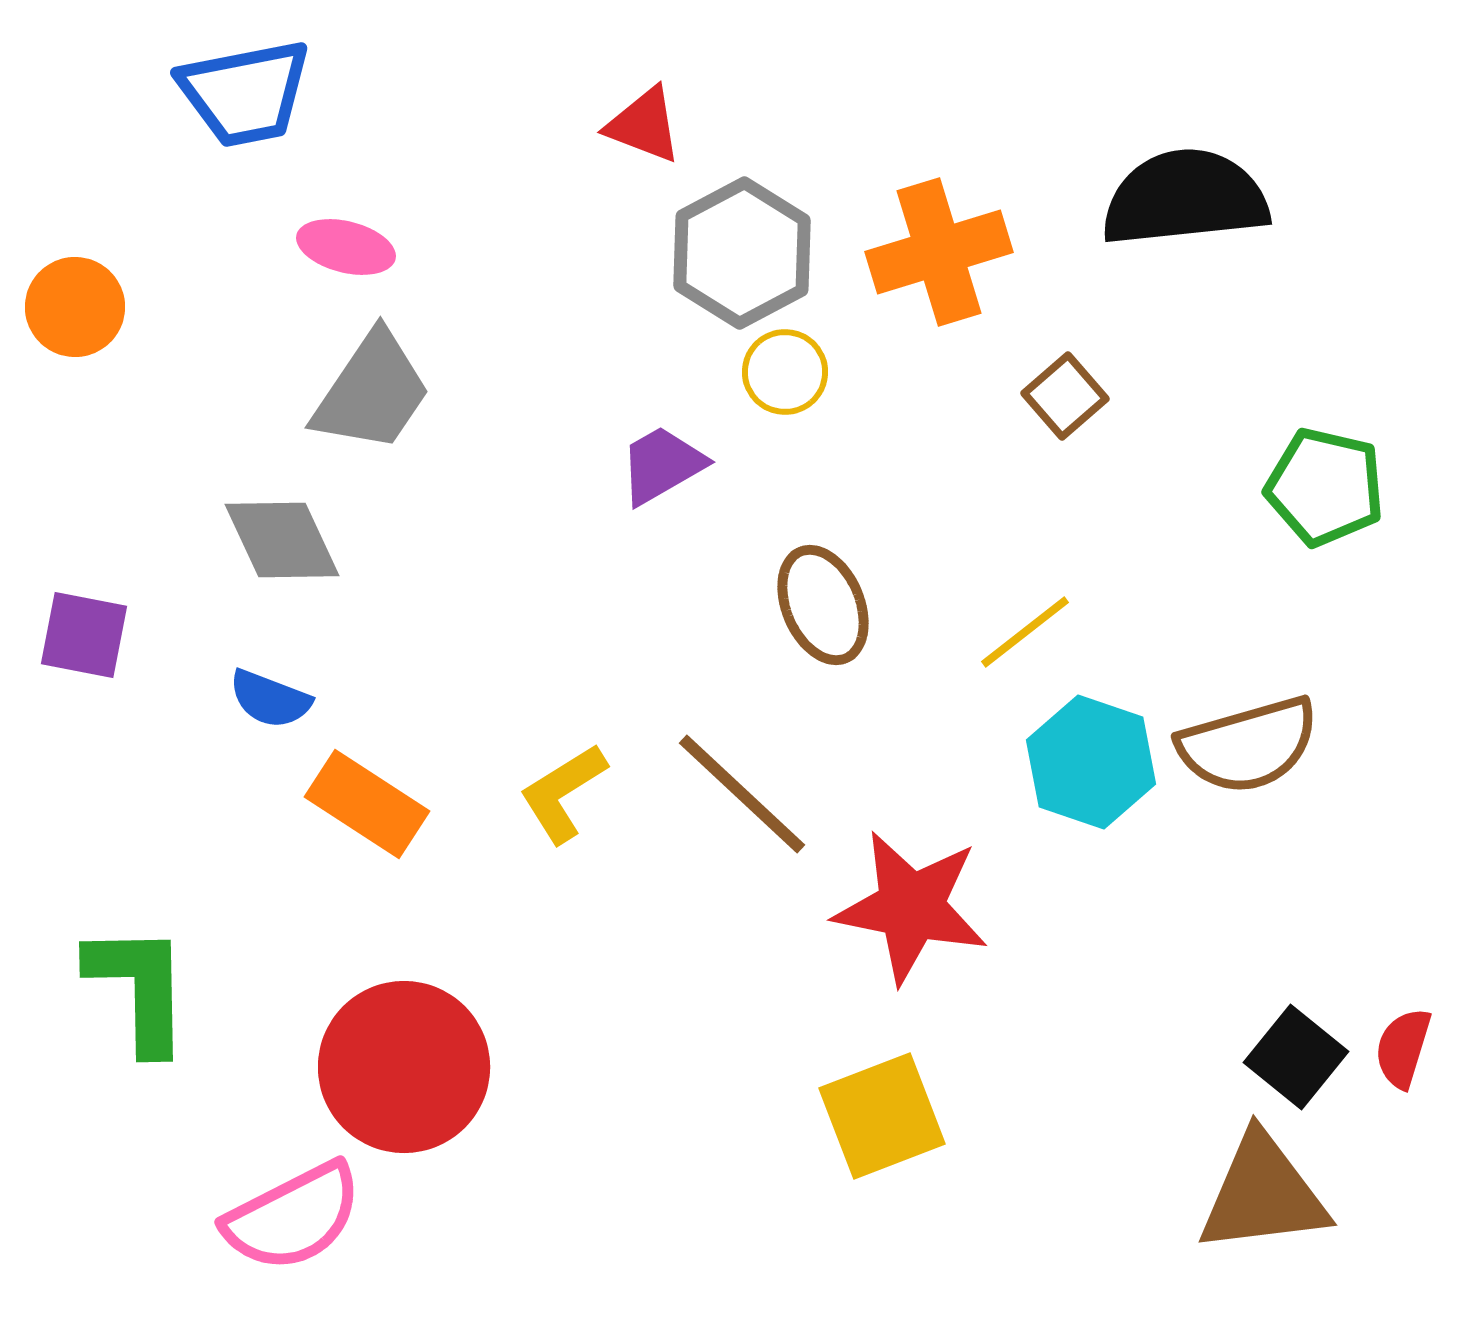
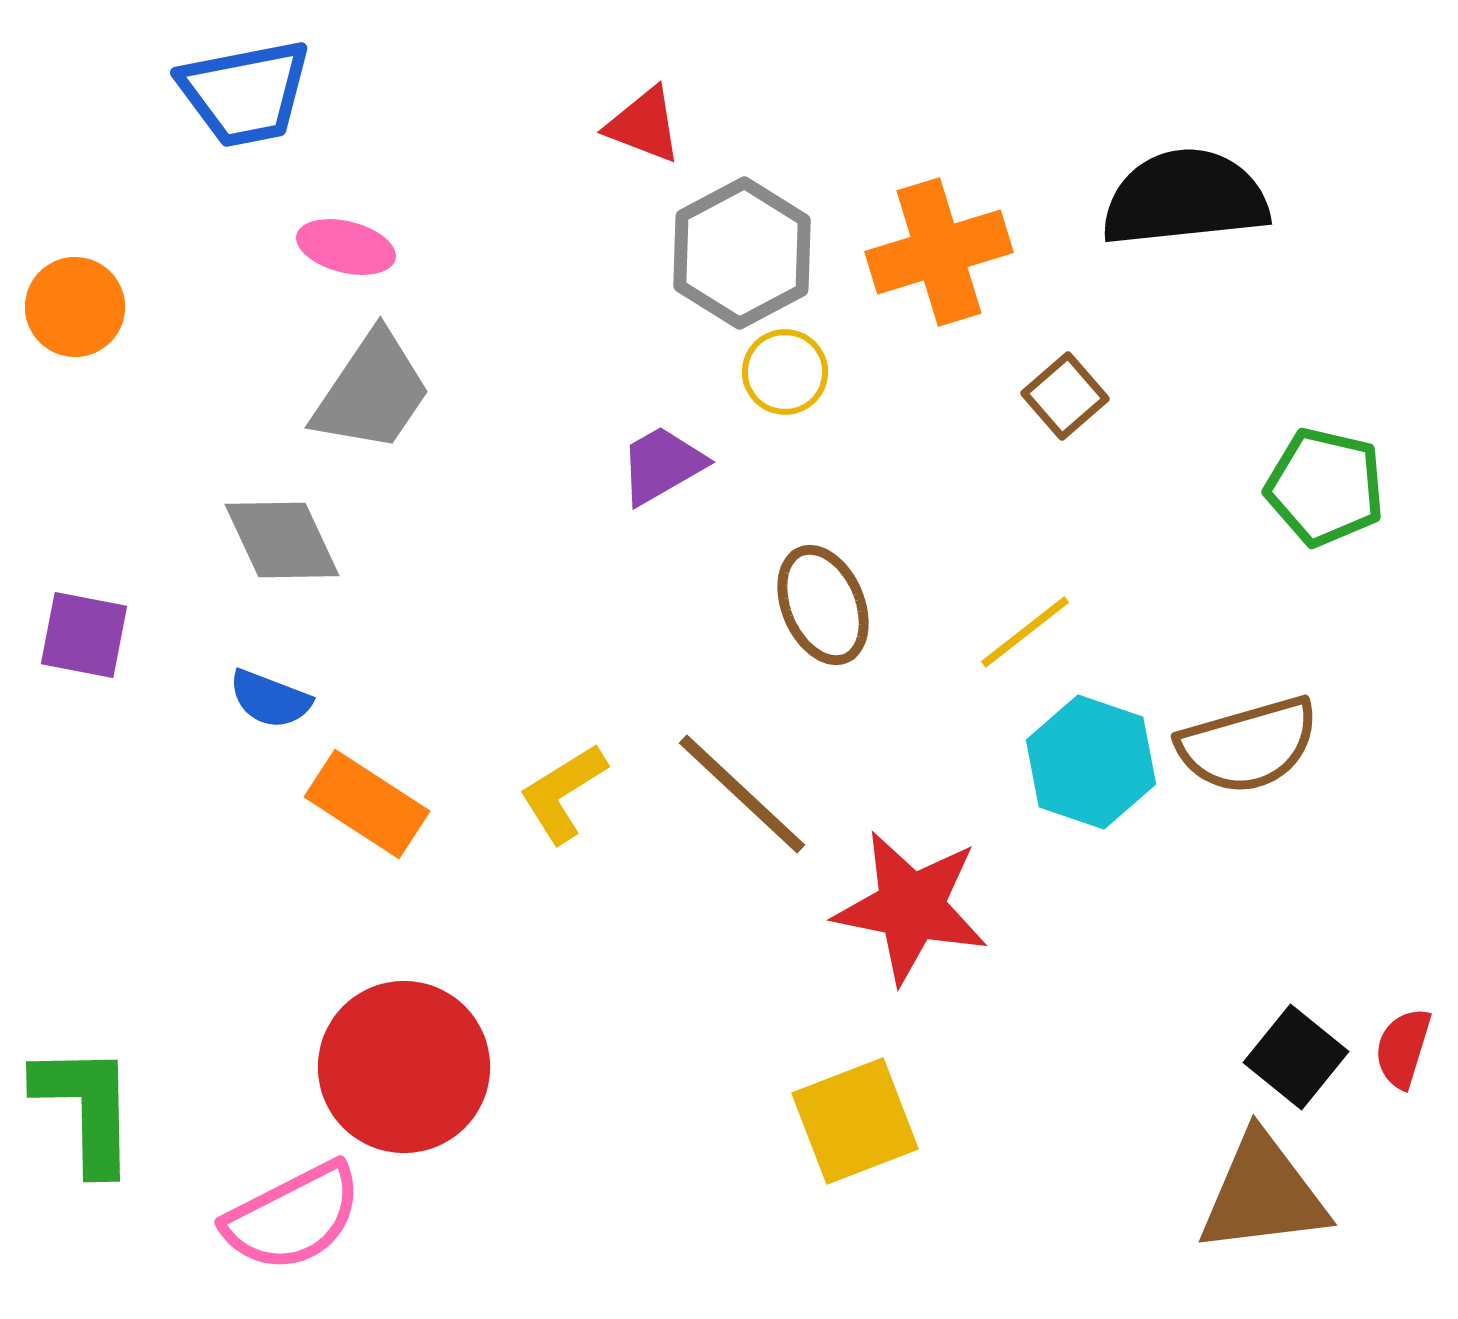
green L-shape: moved 53 px left, 120 px down
yellow square: moved 27 px left, 5 px down
